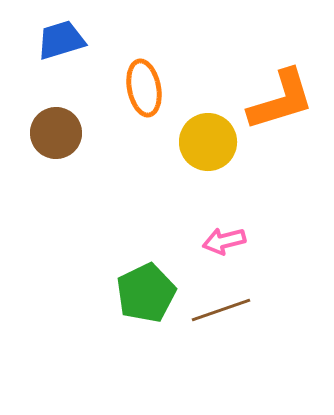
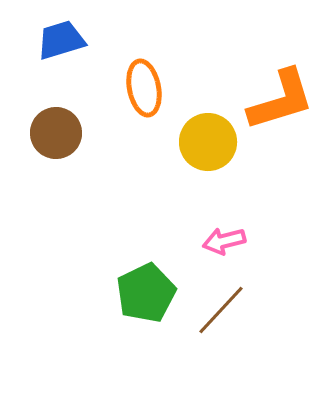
brown line: rotated 28 degrees counterclockwise
